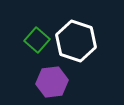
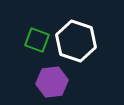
green square: rotated 20 degrees counterclockwise
